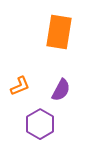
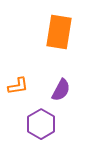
orange L-shape: moved 2 px left; rotated 15 degrees clockwise
purple hexagon: moved 1 px right
